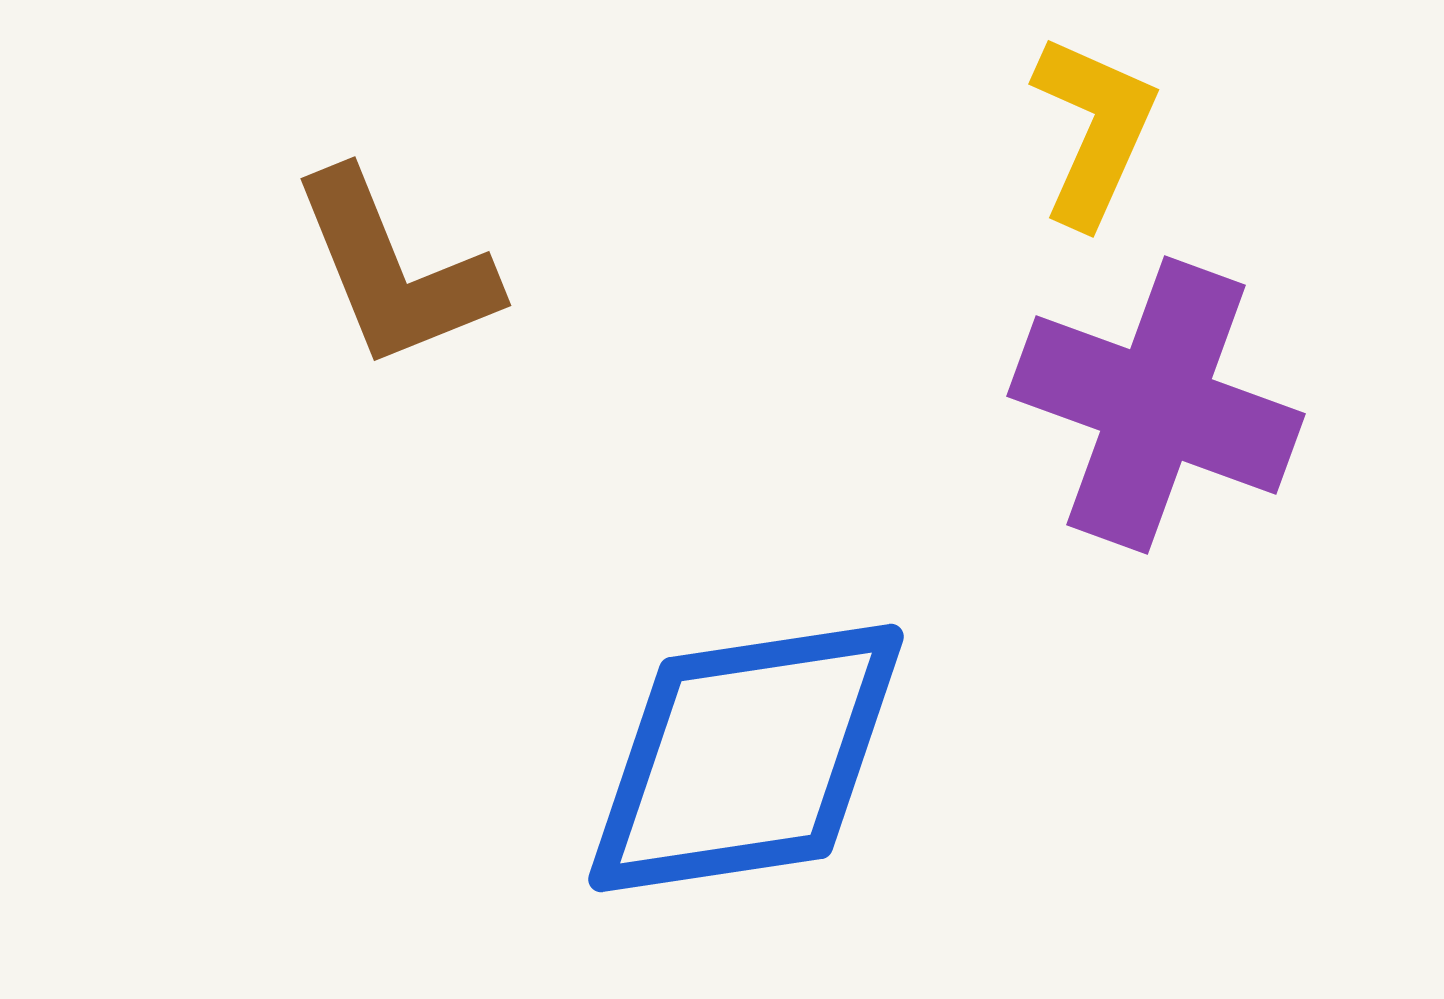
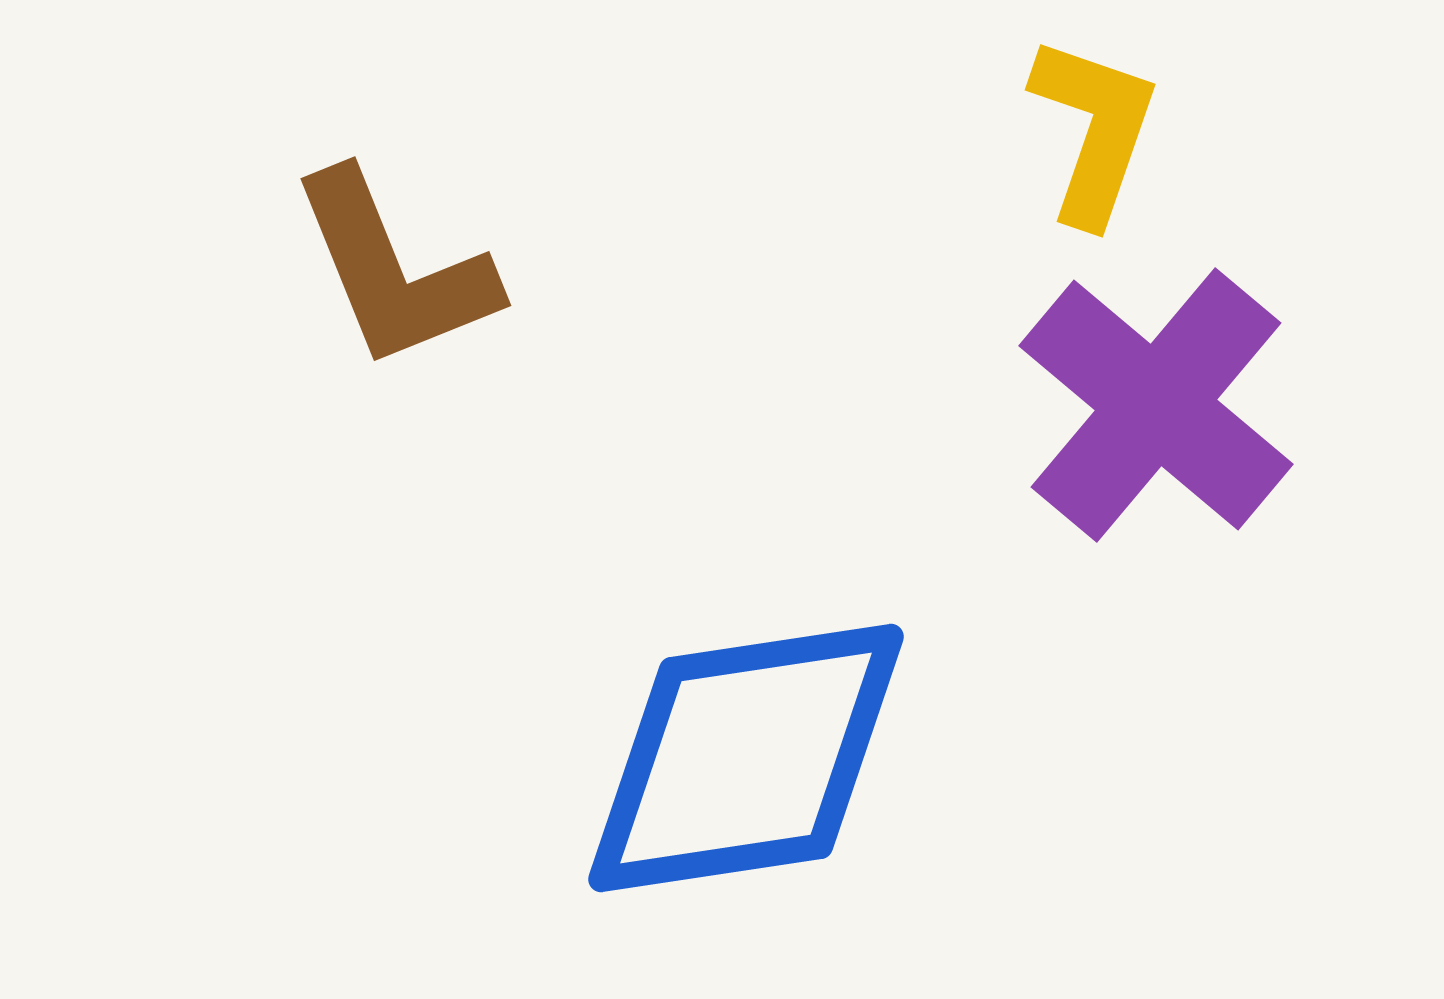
yellow L-shape: rotated 5 degrees counterclockwise
purple cross: rotated 20 degrees clockwise
